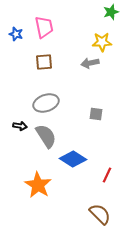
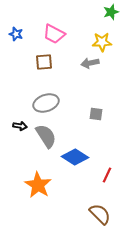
pink trapezoid: moved 10 px right, 7 px down; rotated 130 degrees clockwise
blue diamond: moved 2 px right, 2 px up
